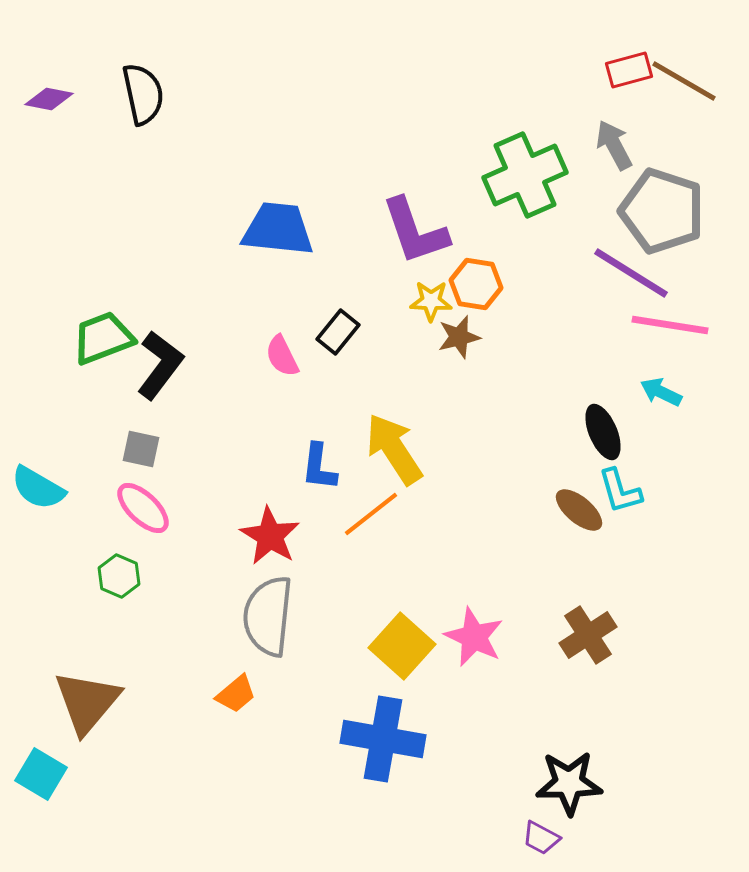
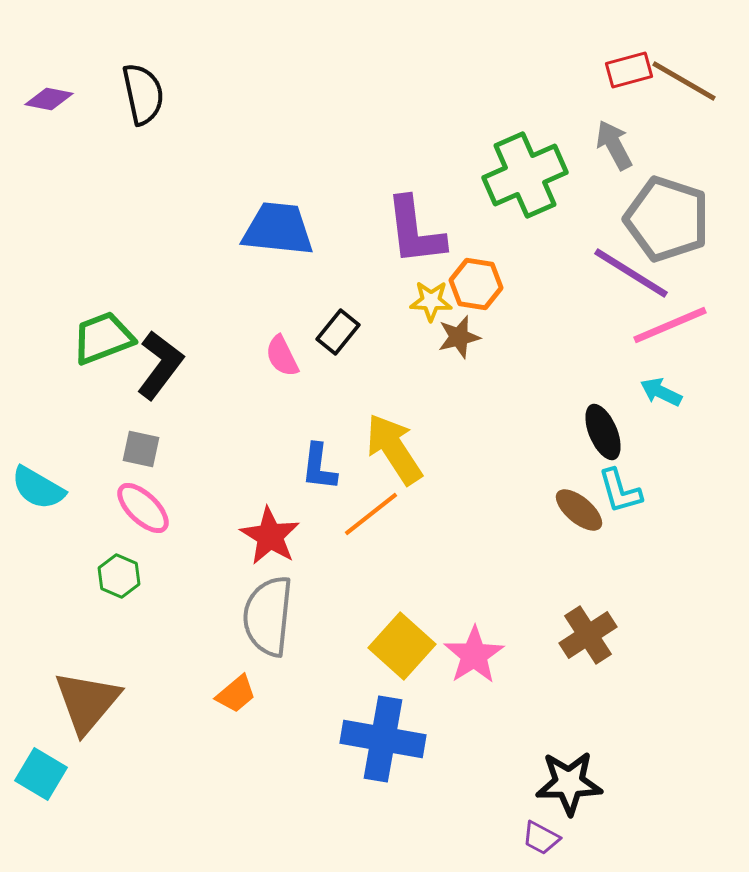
gray pentagon: moved 5 px right, 8 px down
purple L-shape: rotated 12 degrees clockwise
pink line: rotated 32 degrees counterclockwise
pink star: moved 18 px down; rotated 14 degrees clockwise
